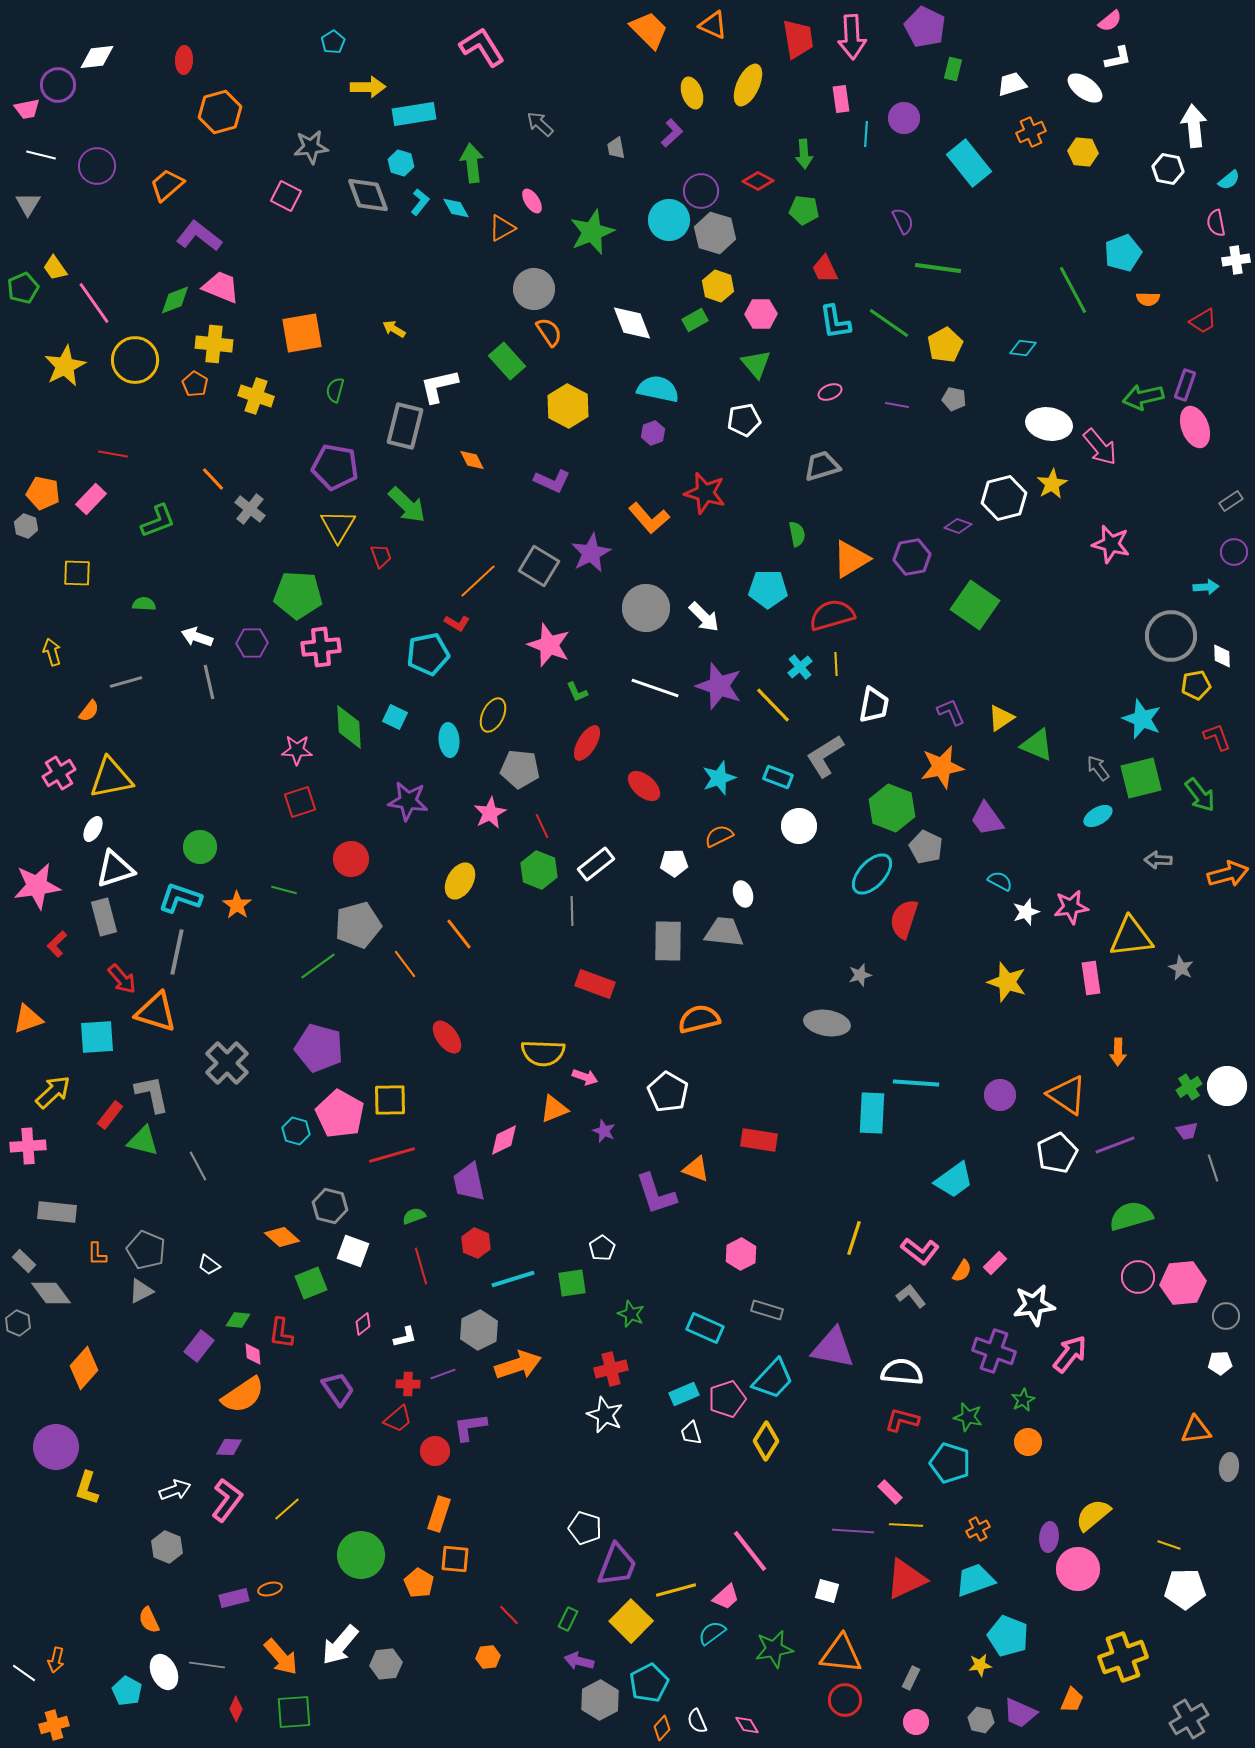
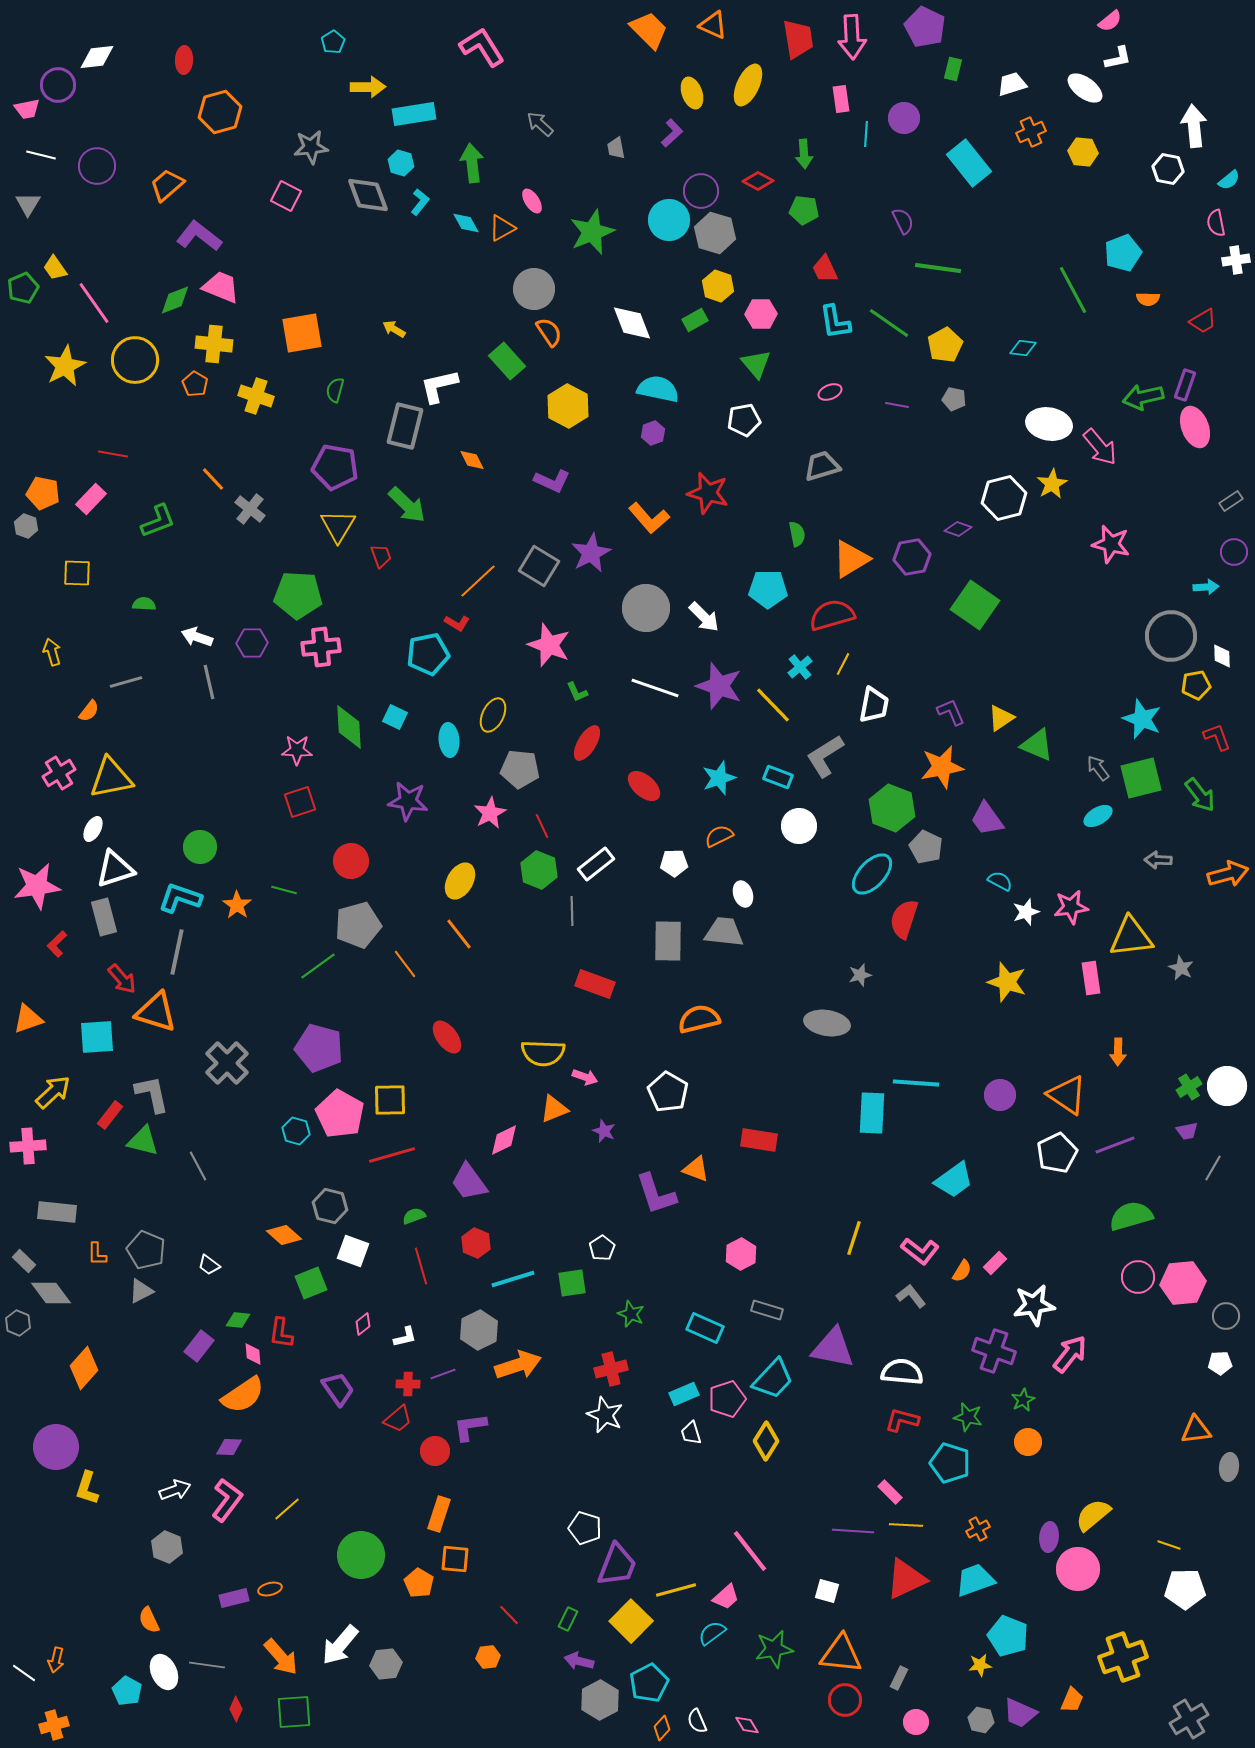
cyan diamond at (456, 208): moved 10 px right, 15 px down
red star at (705, 493): moved 3 px right
purple diamond at (958, 526): moved 3 px down
yellow line at (836, 664): moved 7 px right; rotated 30 degrees clockwise
red circle at (351, 859): moved 2 px down
gray line at (1213, 1168): rotated 48 degrees clockwise
purple trapezoid at (469, 1182): rotated 24 degrees counterclockwise
orange diamond at (282, 1237): moved 2 px right, 2 px up
gray rectangle at (911, 1678): moved 12 px left
